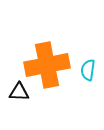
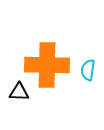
orange cross: rotated 12 degrees clockwise
